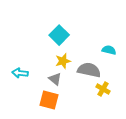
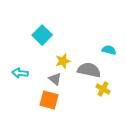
cyan square: moved 17 px left
